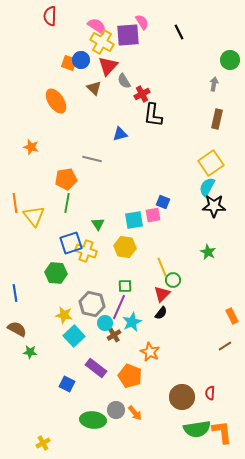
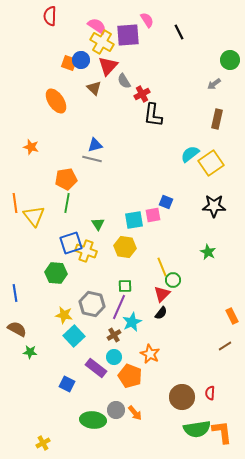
pink semicircle at (142, 22): moved 5 px right, 2 px up
gray arrow at (214, 84): rotated 136 degrees counterclockwise
blue triangle at (120, 134): moved 25 px left, 11 px down
cyan semicircle at (207, 187): moved 17 px left, 33 px up; rotated 24 degrees clockwise
blue square at (163, 202): moved 3 px right
cyan circle at (105, 323): moved 9 px right, 34 px down
orange star at (150, 352): moved 2 px down
